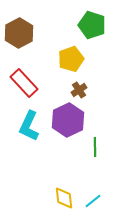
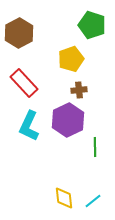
brown cross: rotated 28 degrees clockwise
